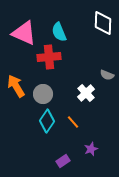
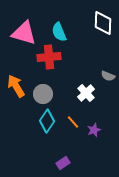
pink triangle: rotated 8 degrees counterclockwise
gray semicircle: moved 1 px right, 1 px down
purple star: moved 3 px right, 19 px up
purple rectangle: moved 2 px down
